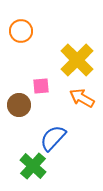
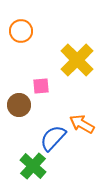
orange arrow: moved 26 px down
